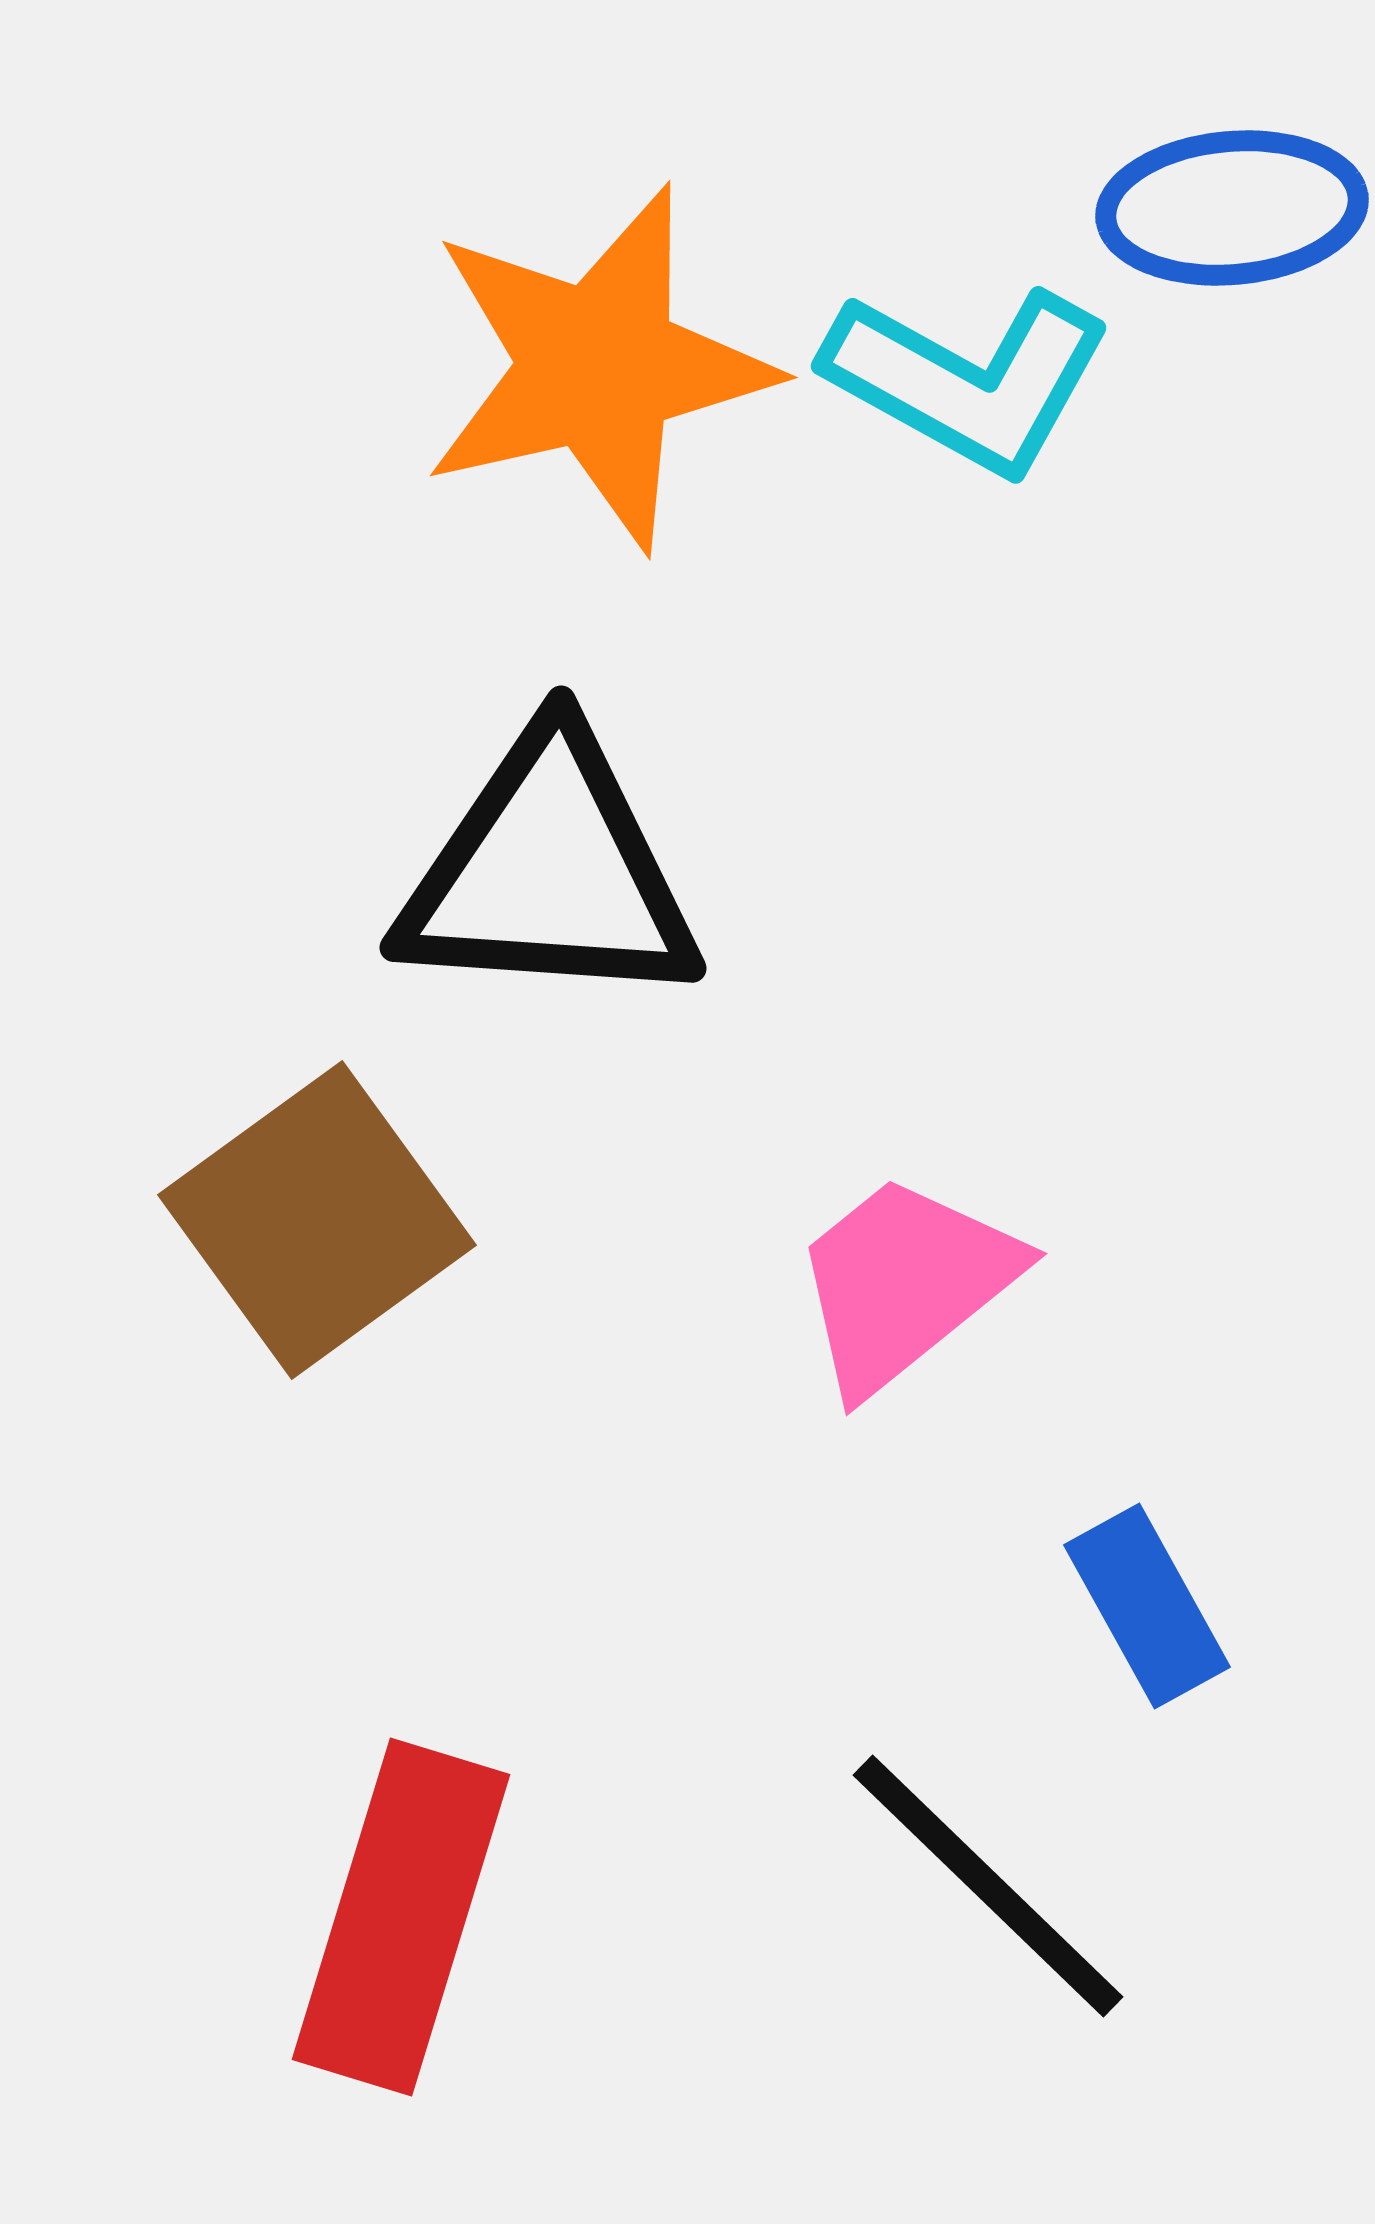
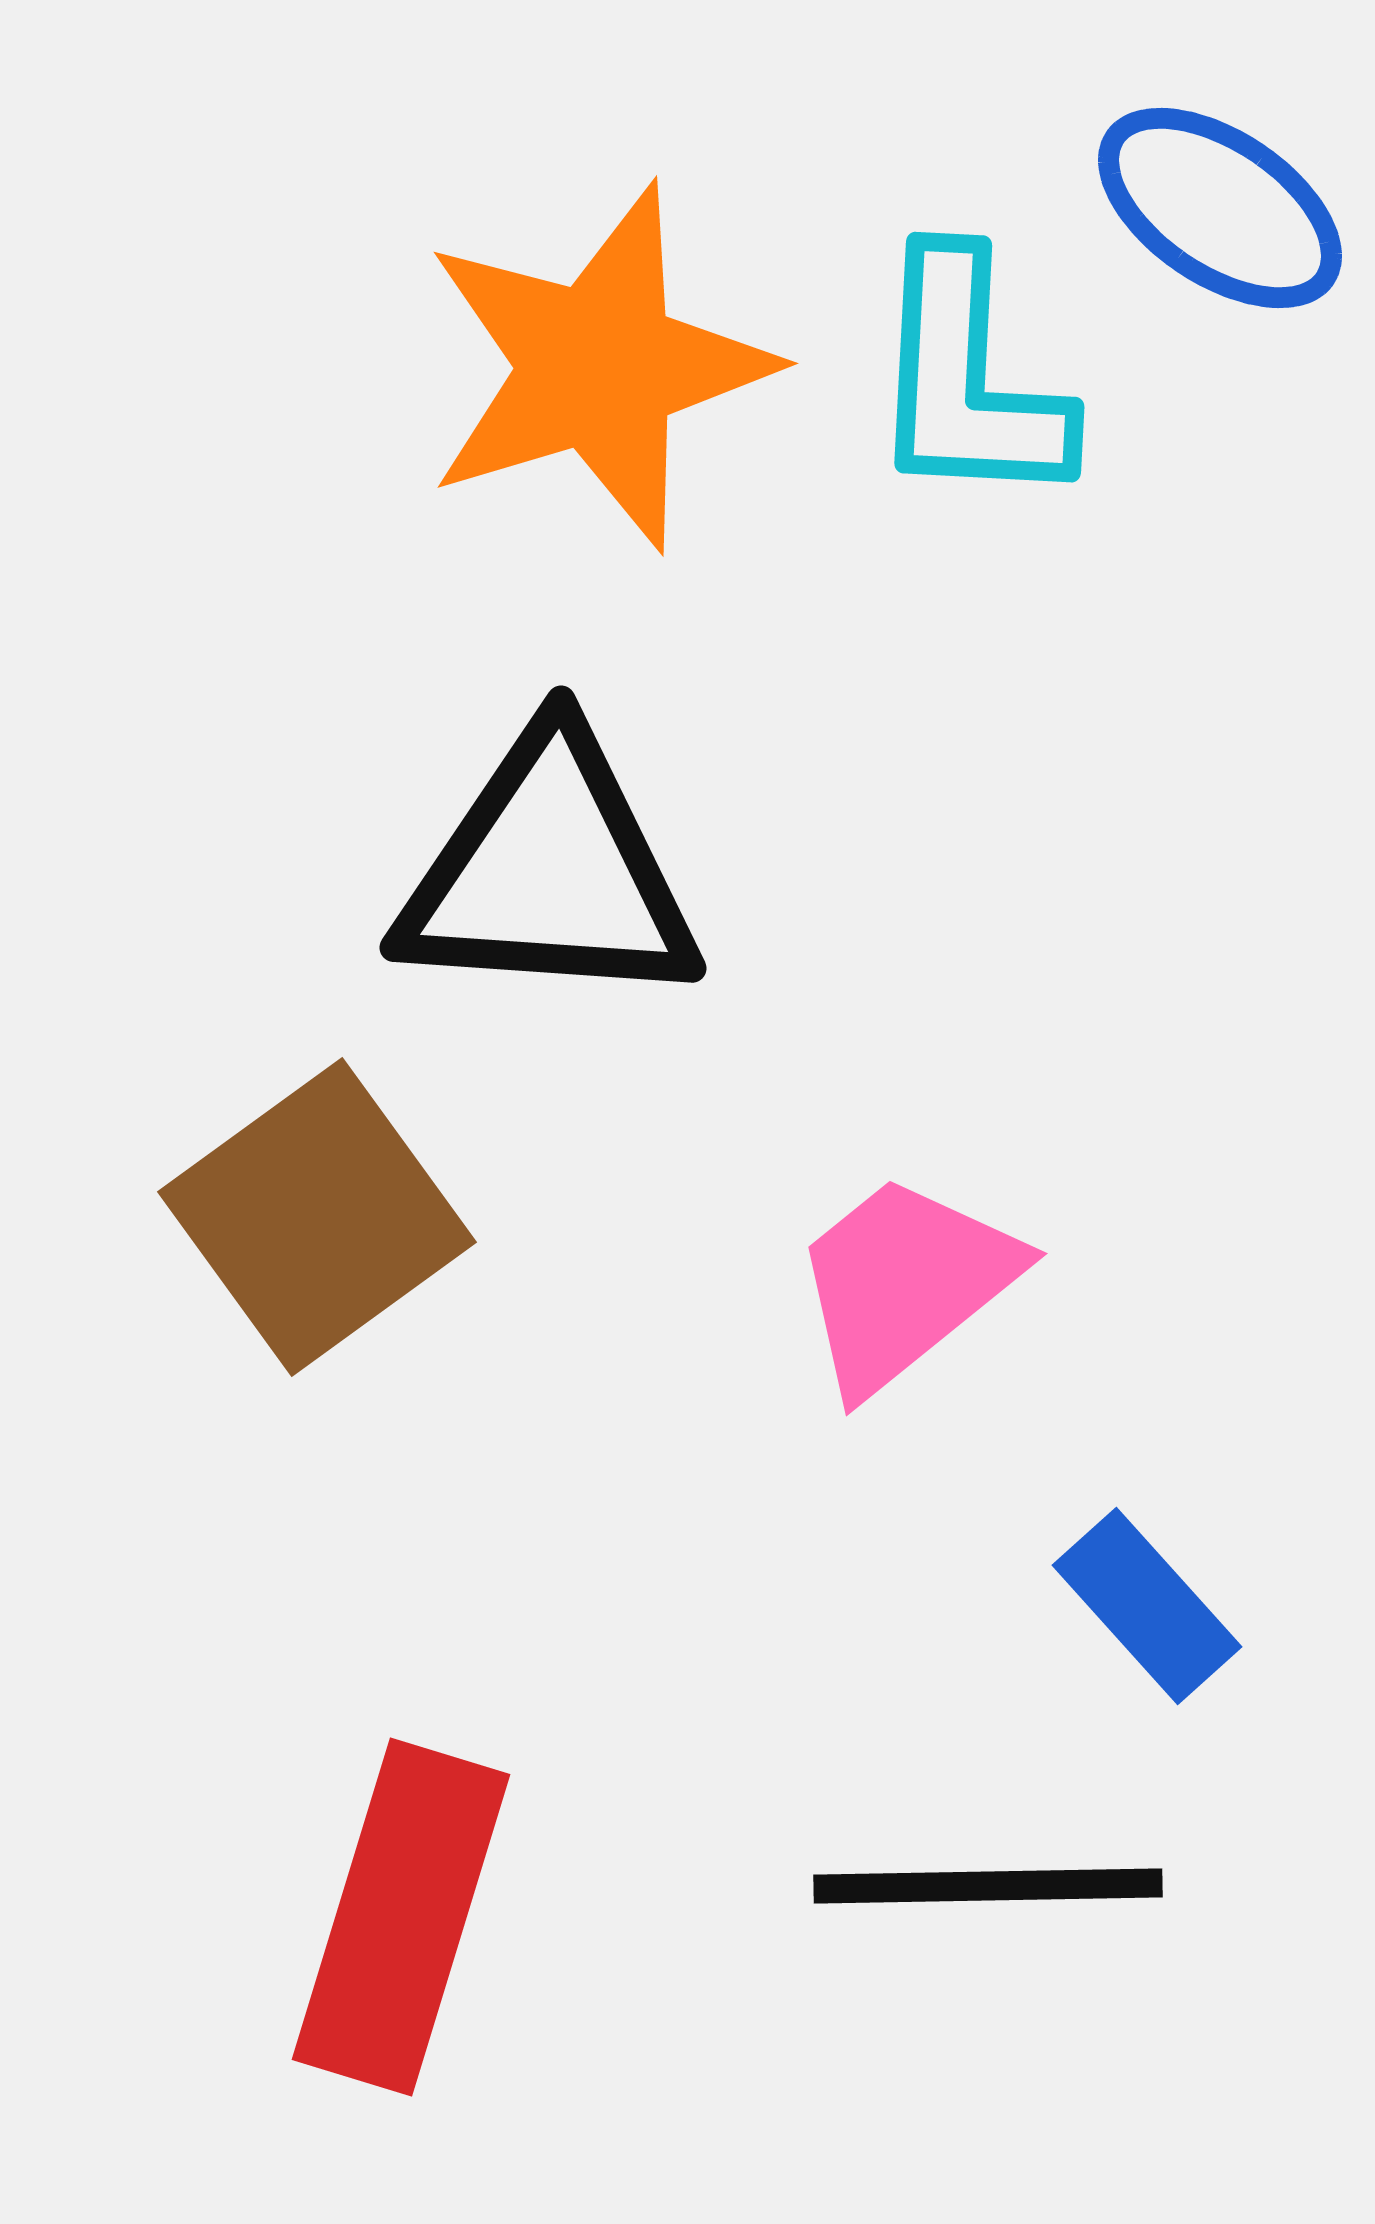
blue ellipse: moved 12 px left; rotated 39 degrees clockwise
orange star: rotated 4 degrees counterclockwise
cyan L-shape: rotated 64 degrees clockwise
brown square: moved 3 px up
blue rectangle: rotated 13 degrees counterclockwise
black line: rotated 45 degrees counterclockwise
